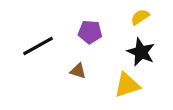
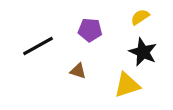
purple pentagon: moved 2 px up
black star: moved 2 px right
